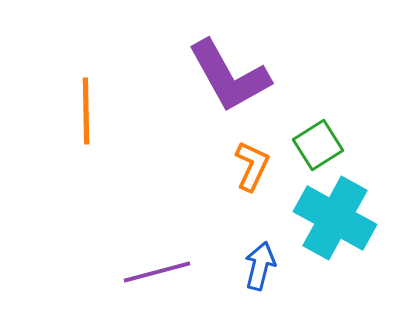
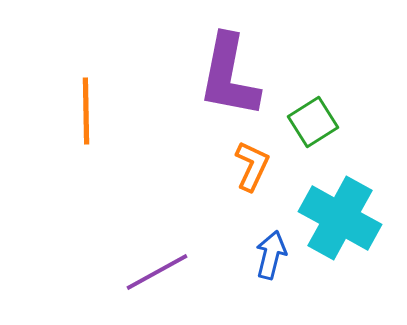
purple L-shape: rotated 40 degrees clockwise
green square: moved 5 px left, 23 px up
cyan cross: moved 5 px right
blue arrow: moved 11 px right, 11 px up
purple line: rotated 14 degrees counterclockwise
